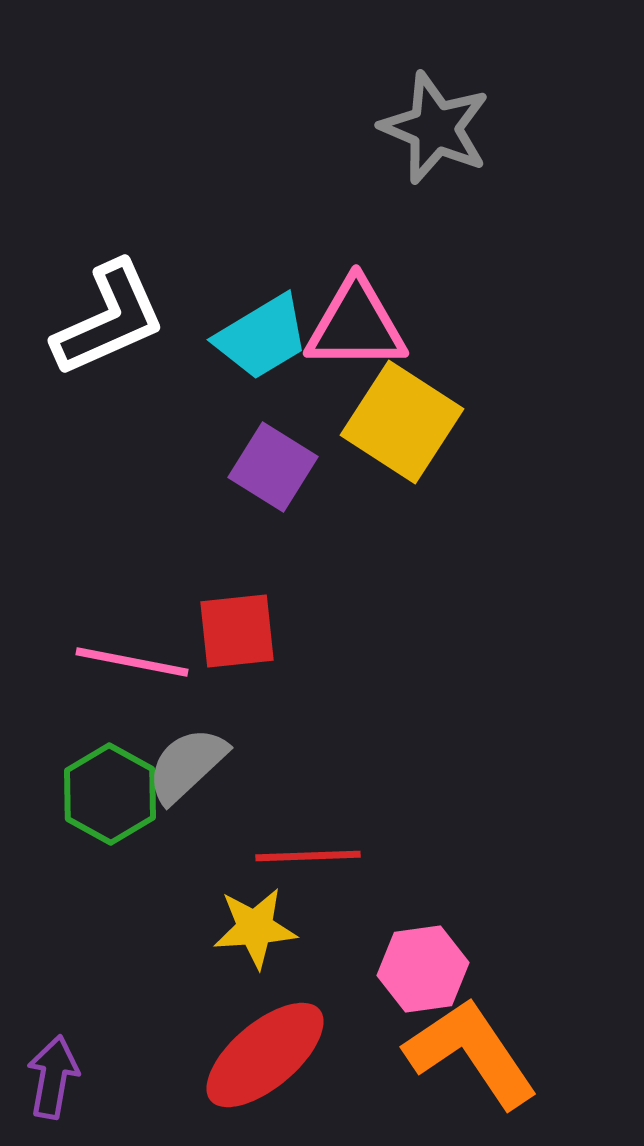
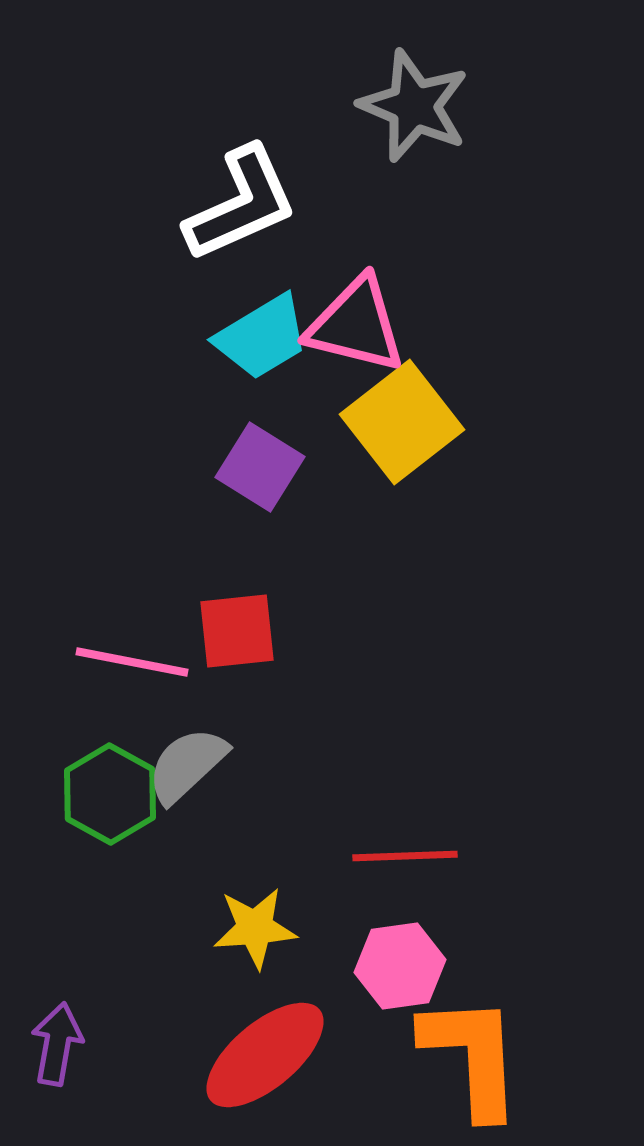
gray star: moved 21 px left, 22 px up
white L-shape: moved 132 px right, 115 px up
pink triangle: rotated 14 degrees clockwise
yellow square: rotated 19 degrees clockwise
purple square: moved 13 px left
red line: moved 97 px right
pink hexagon: moved 23 px left, 3 px up
orange L-shape: moved 1 px right, 3 px down; rotated 31 degrees clockwise
purple arrow: moved 4 px right, 33 px up
